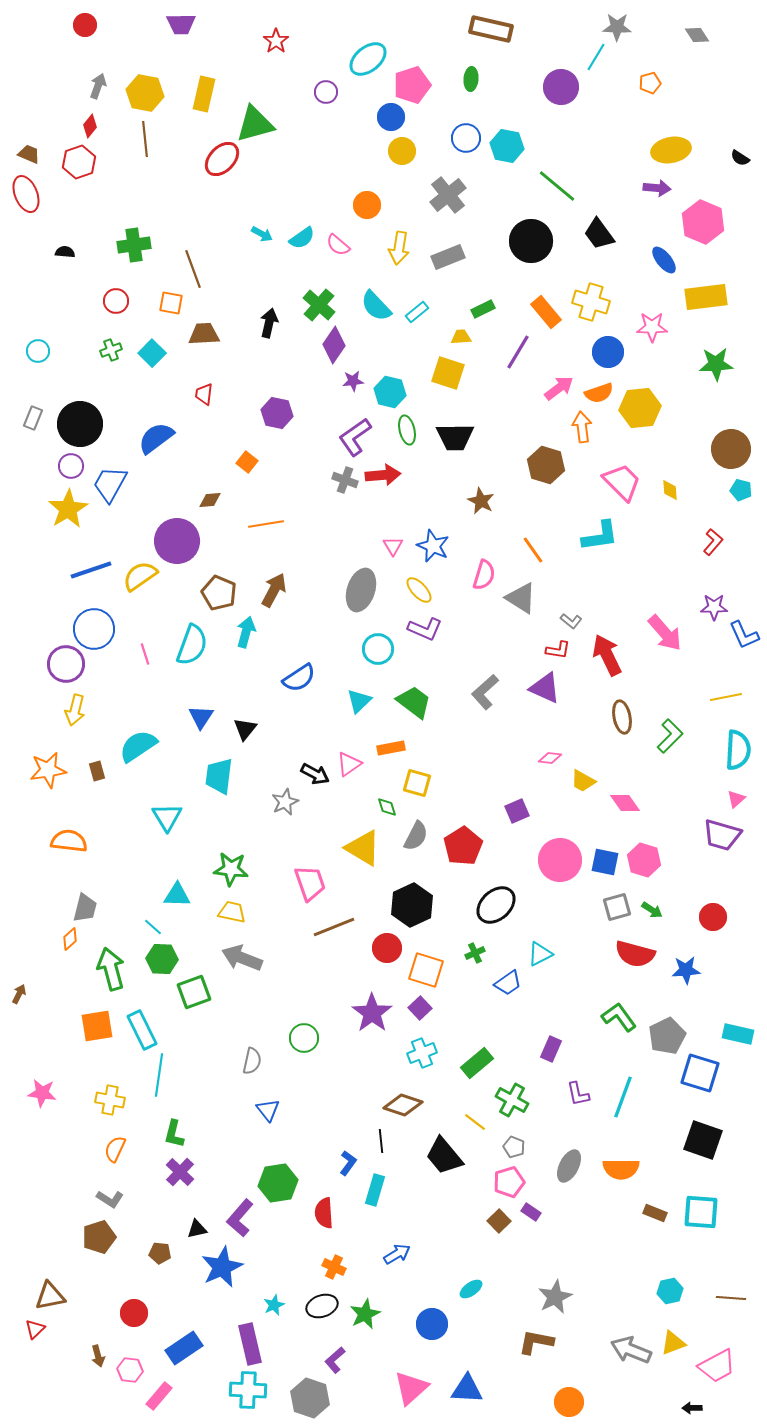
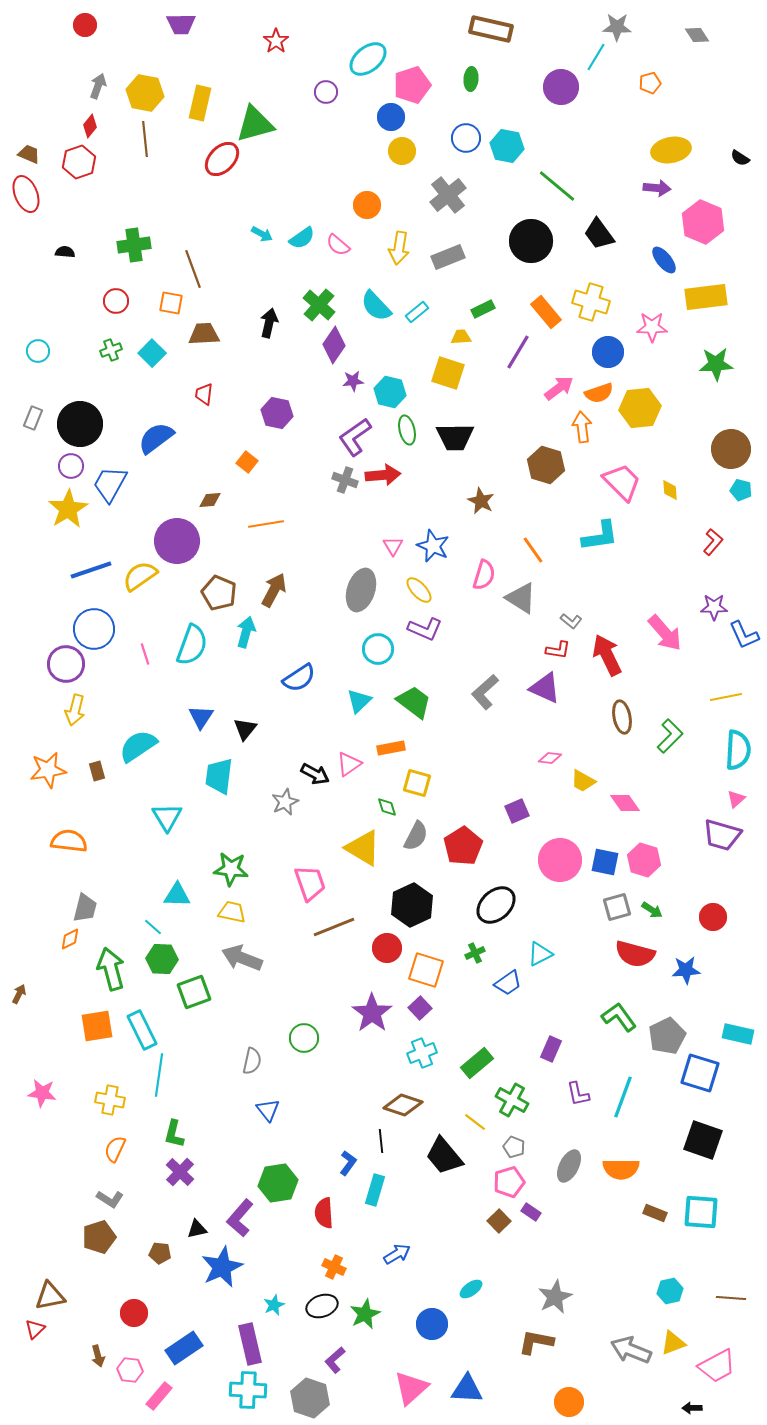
yellow rectangle at (204, 94): moved 4 px left, 9 px down
orange diamond at (70, 939): rotated 15 degrees clockwise
